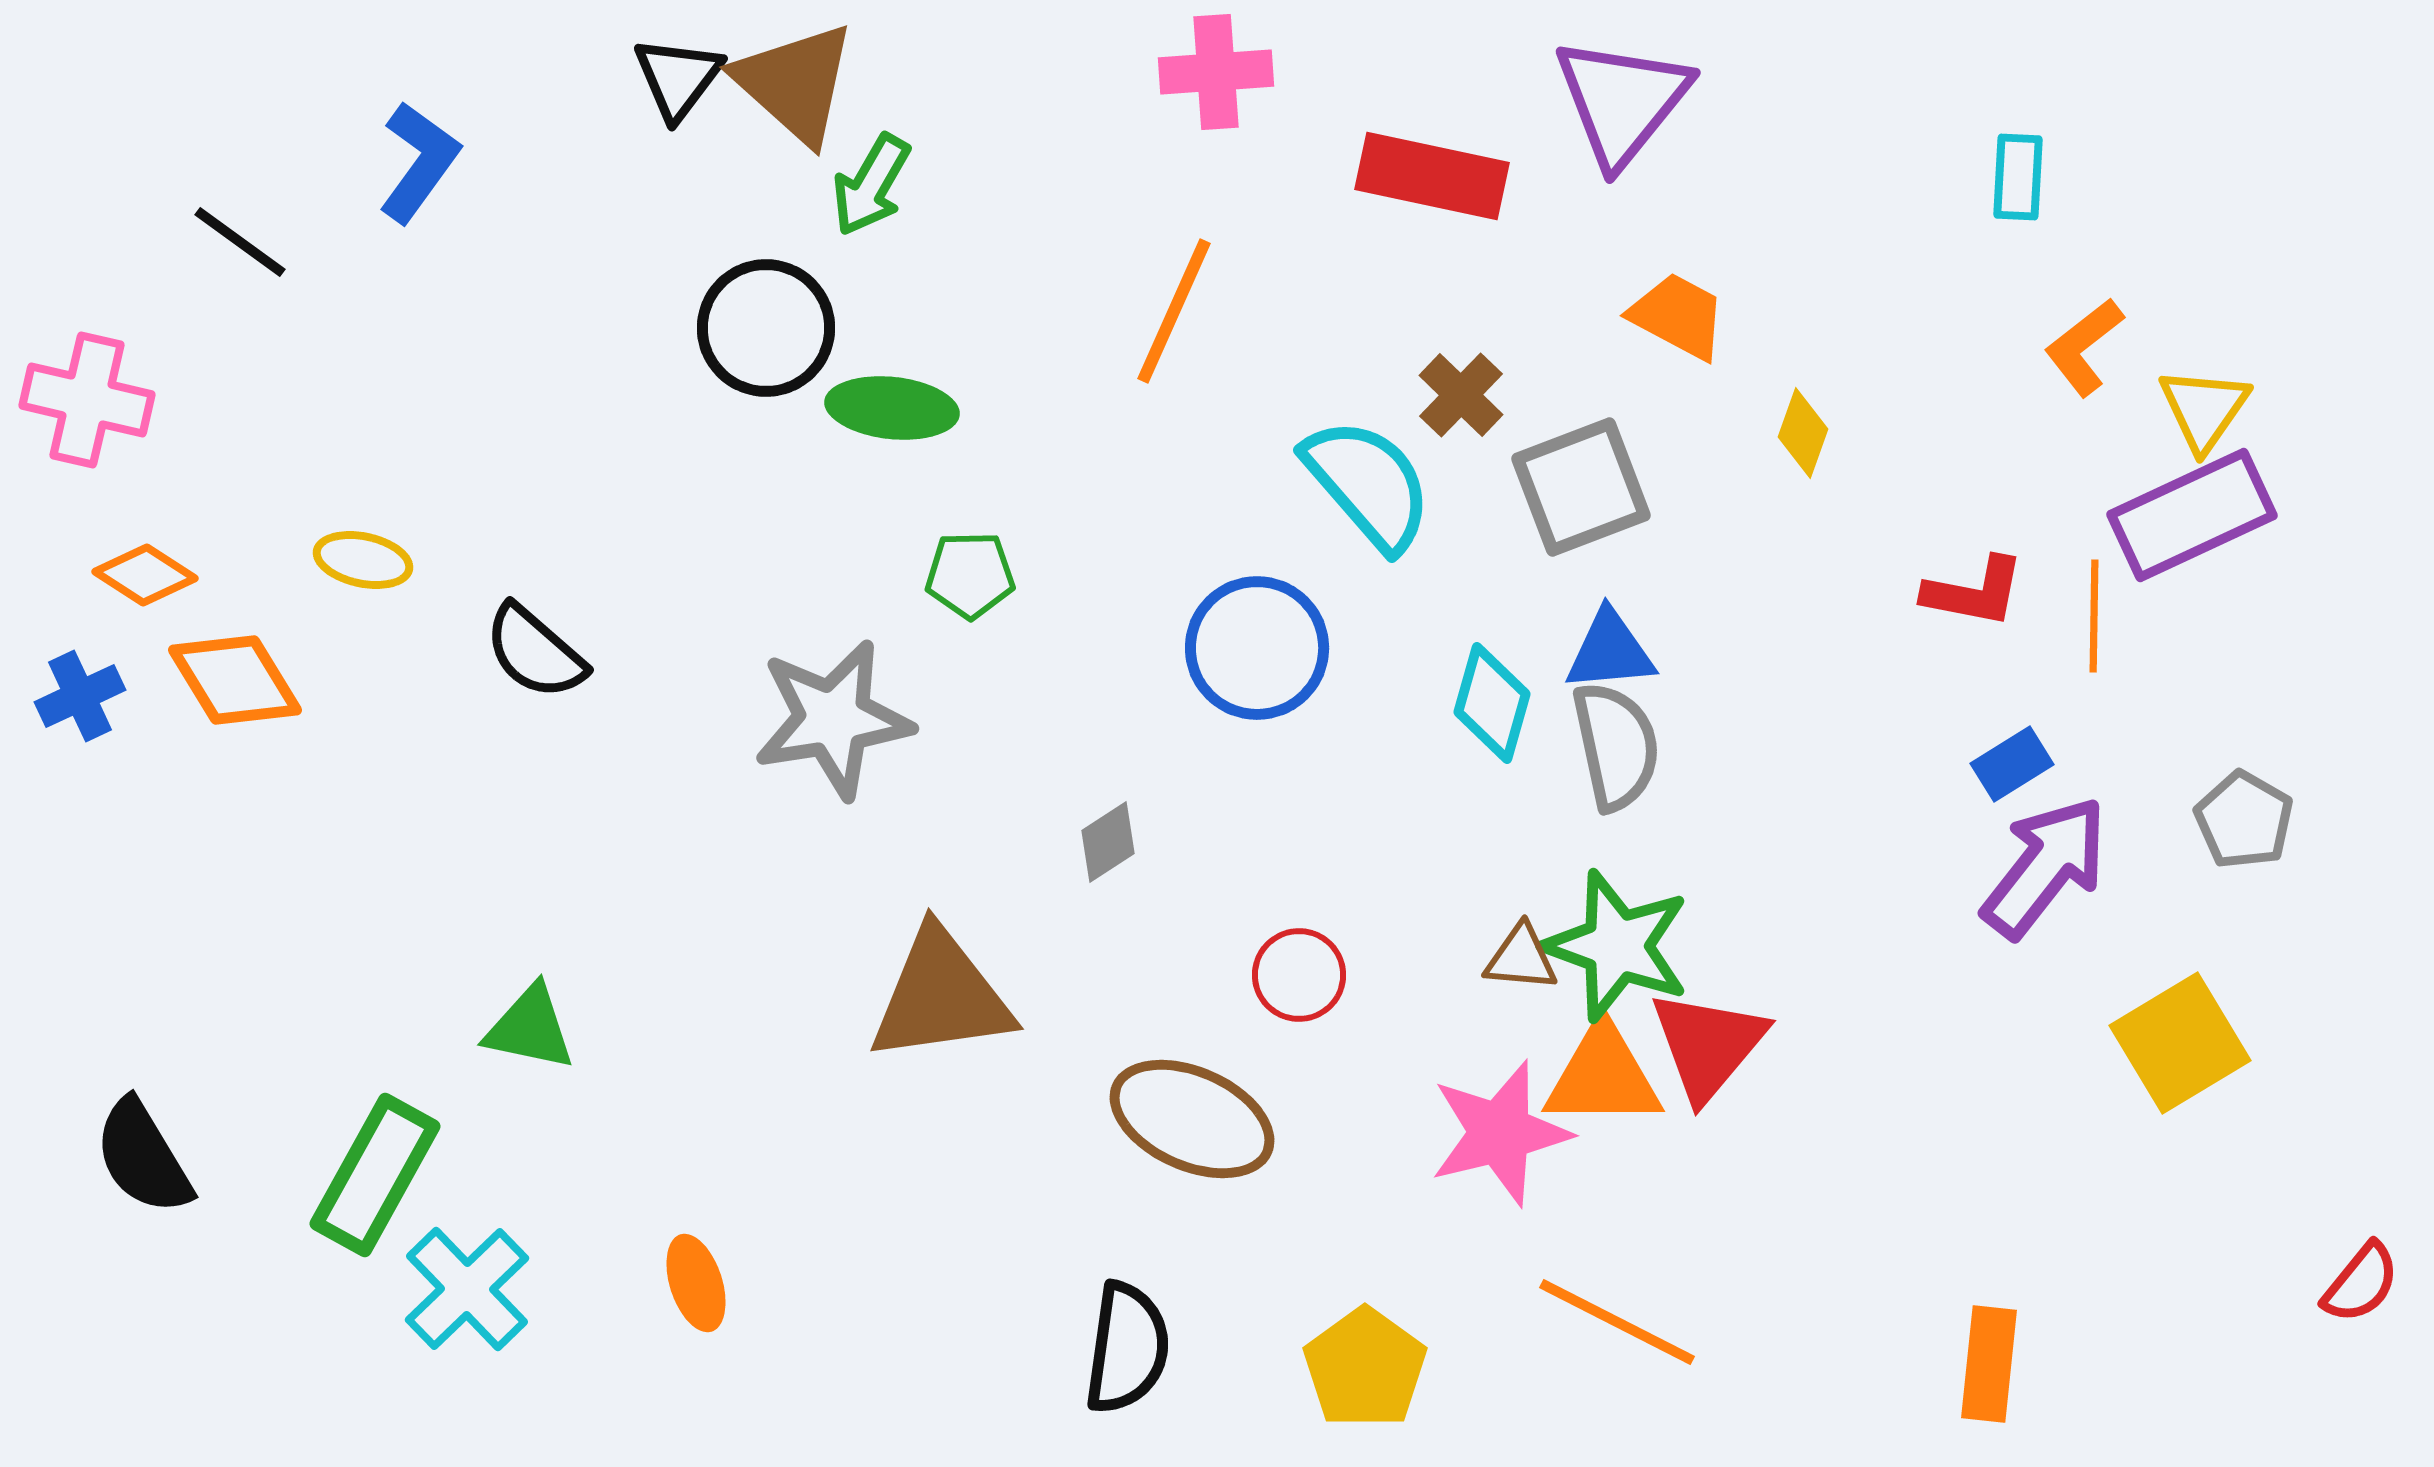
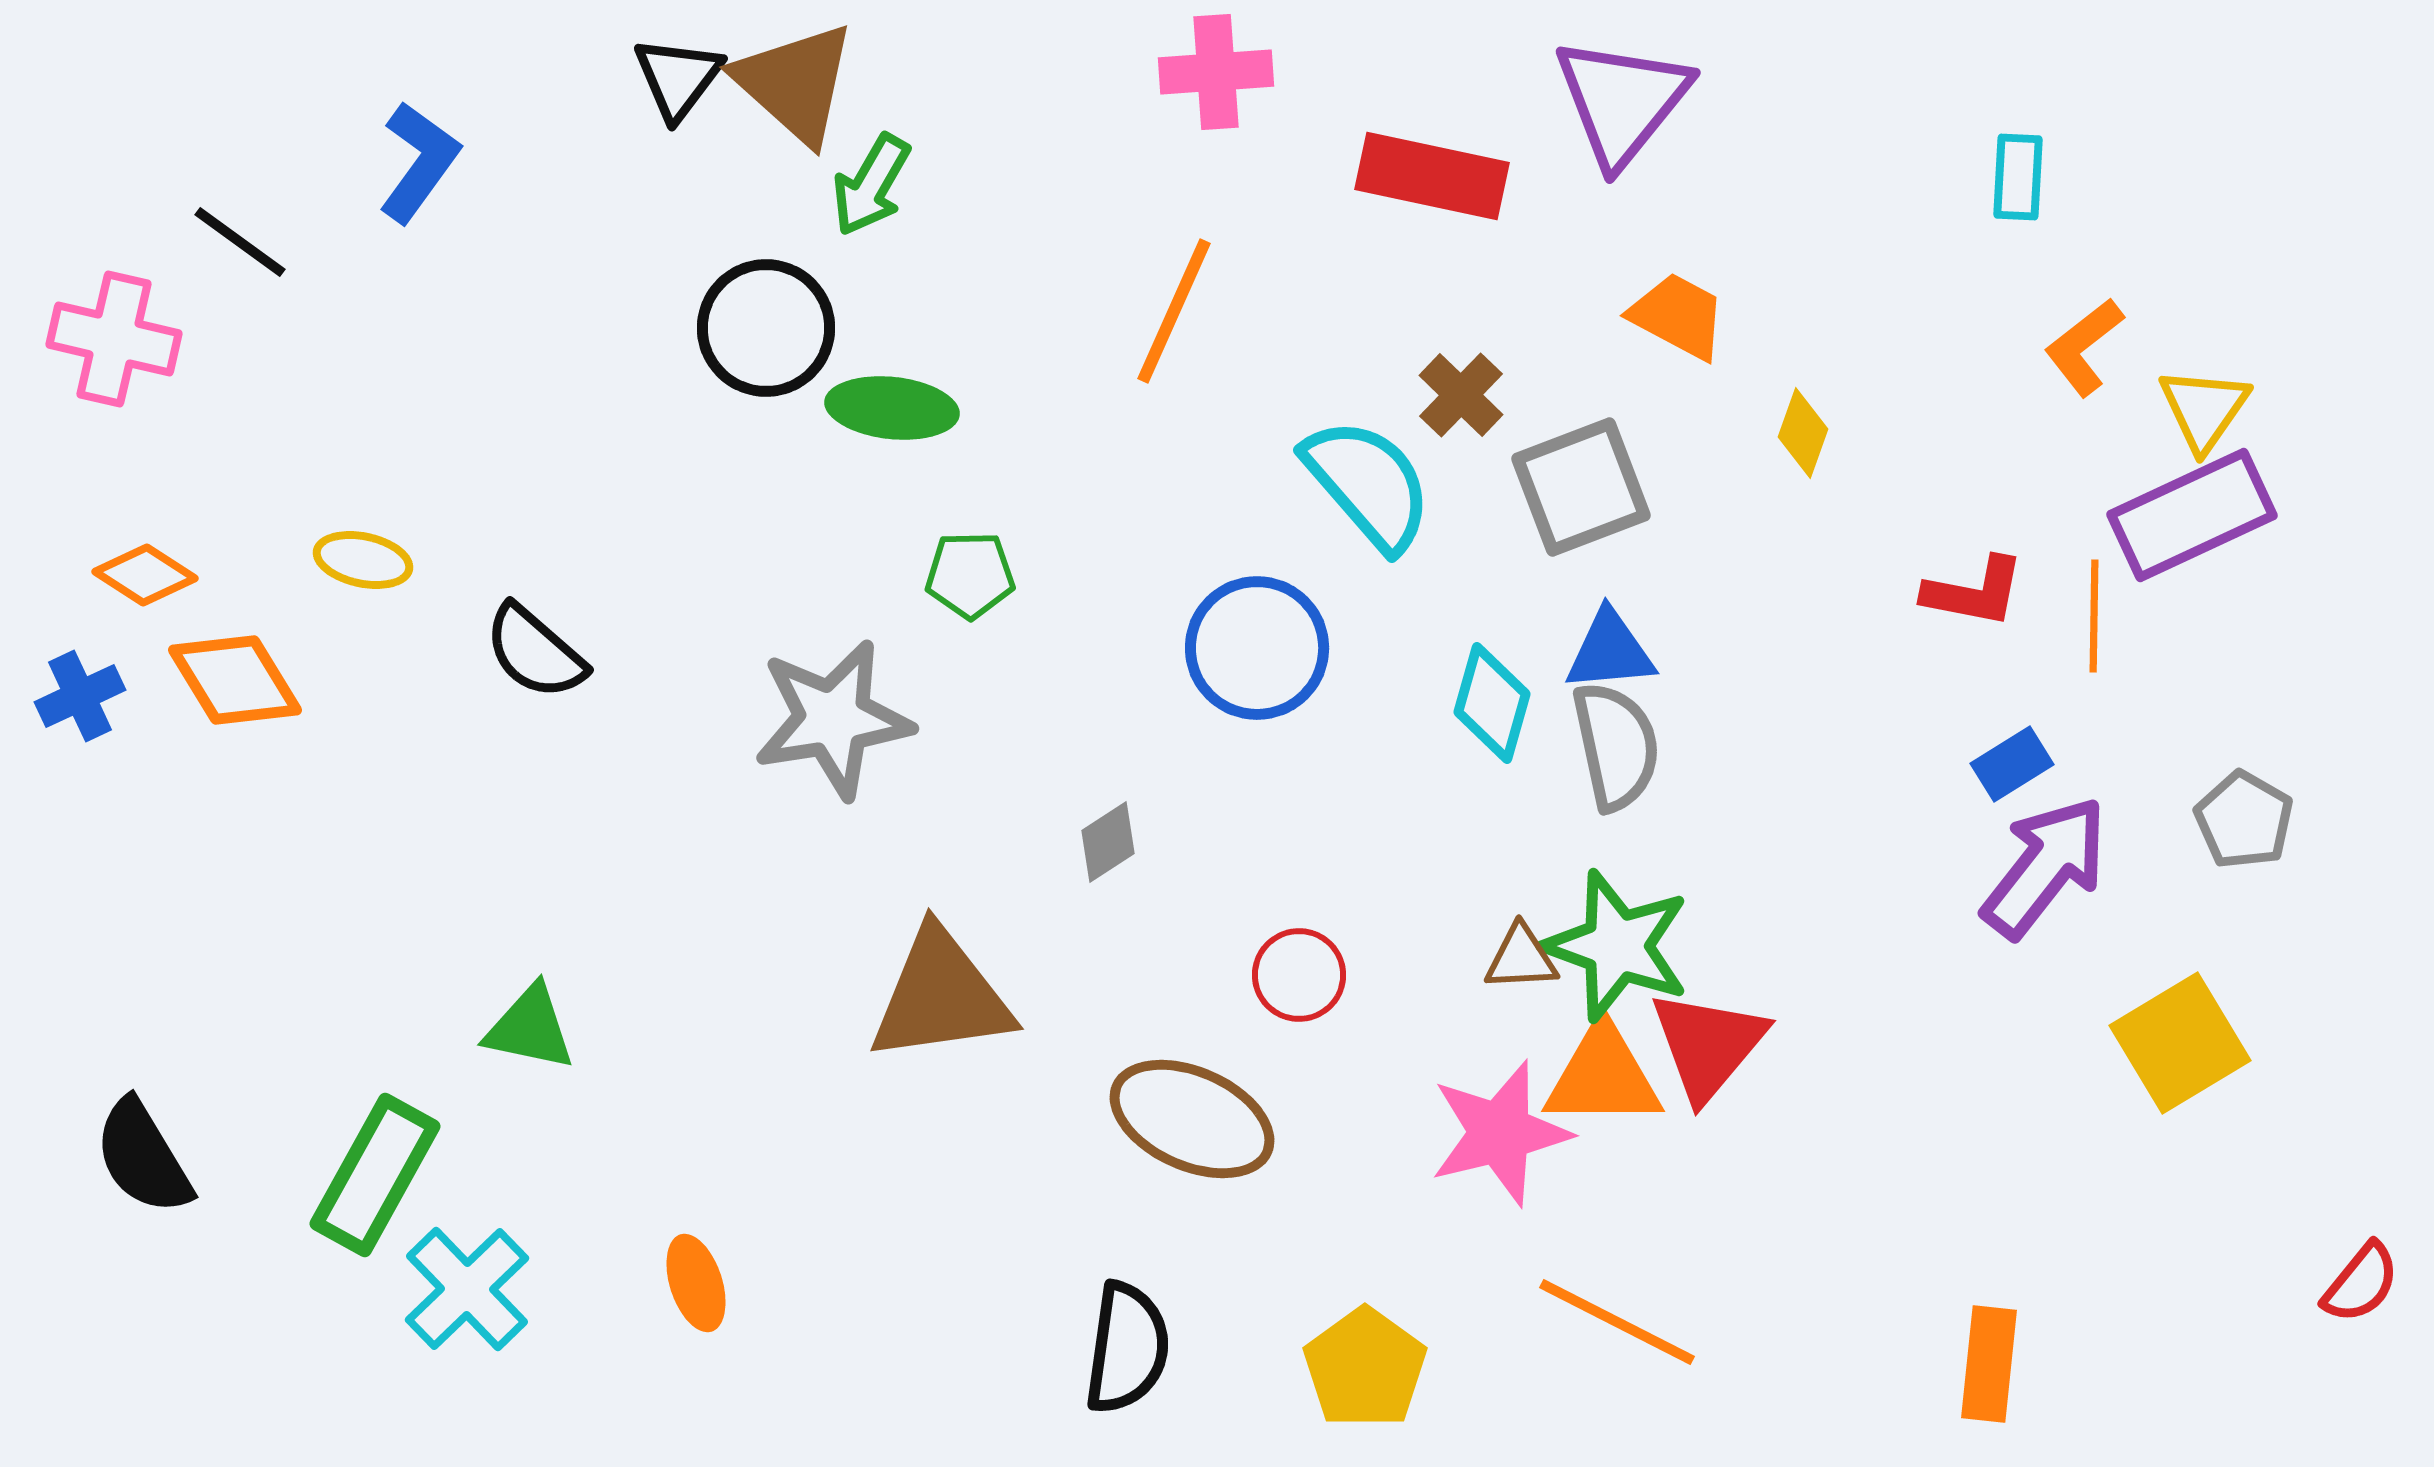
pink cross at (87, 400): moved 27 px right, 61 px up
brown triangle at (1521, 958): rotated 8 degrees counterclockwise
